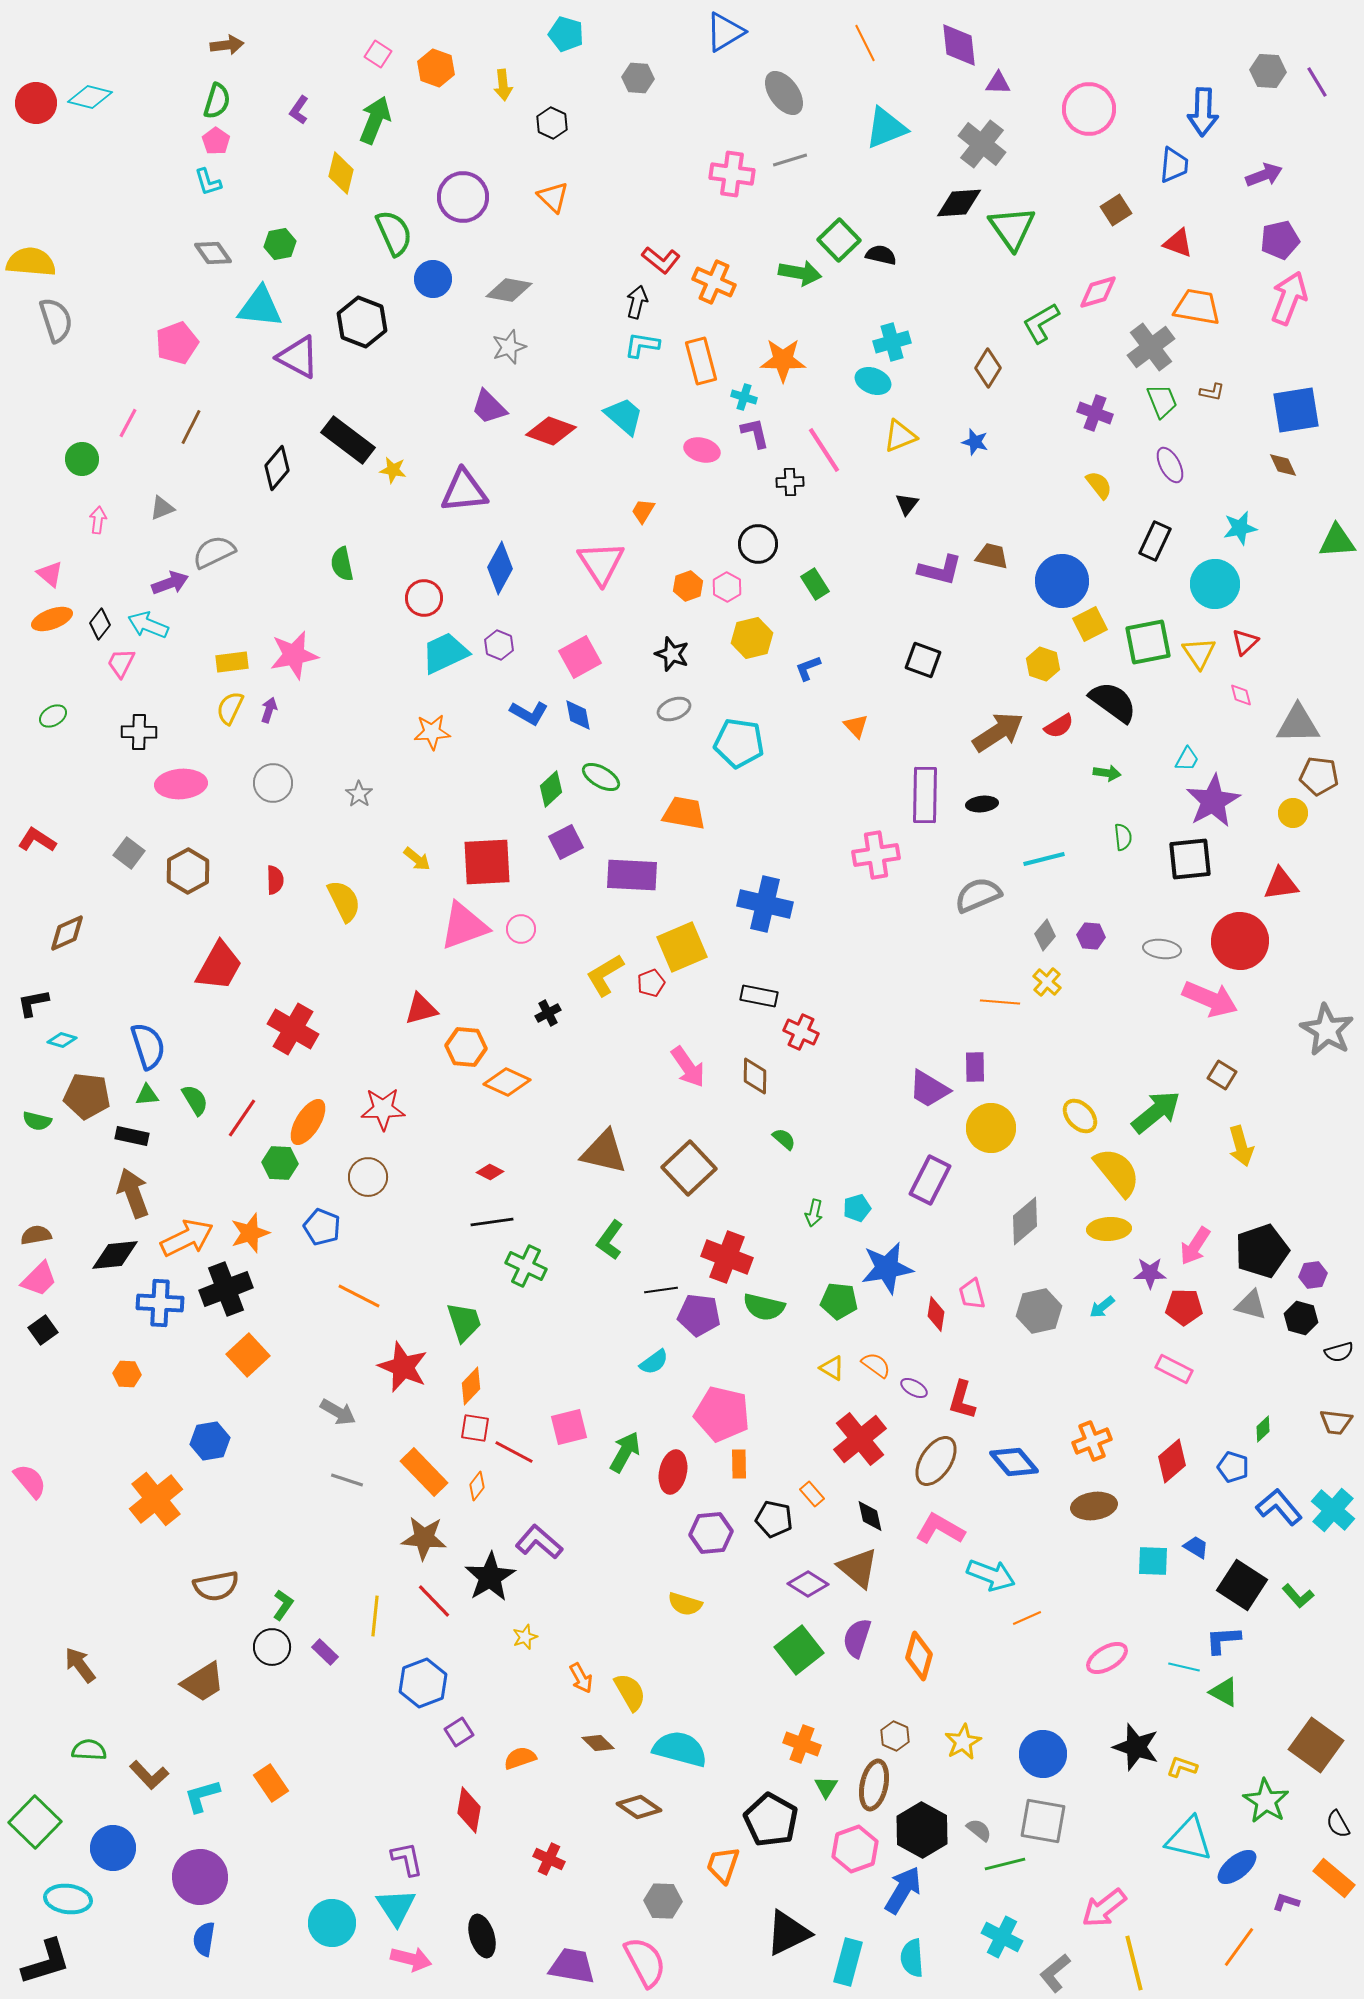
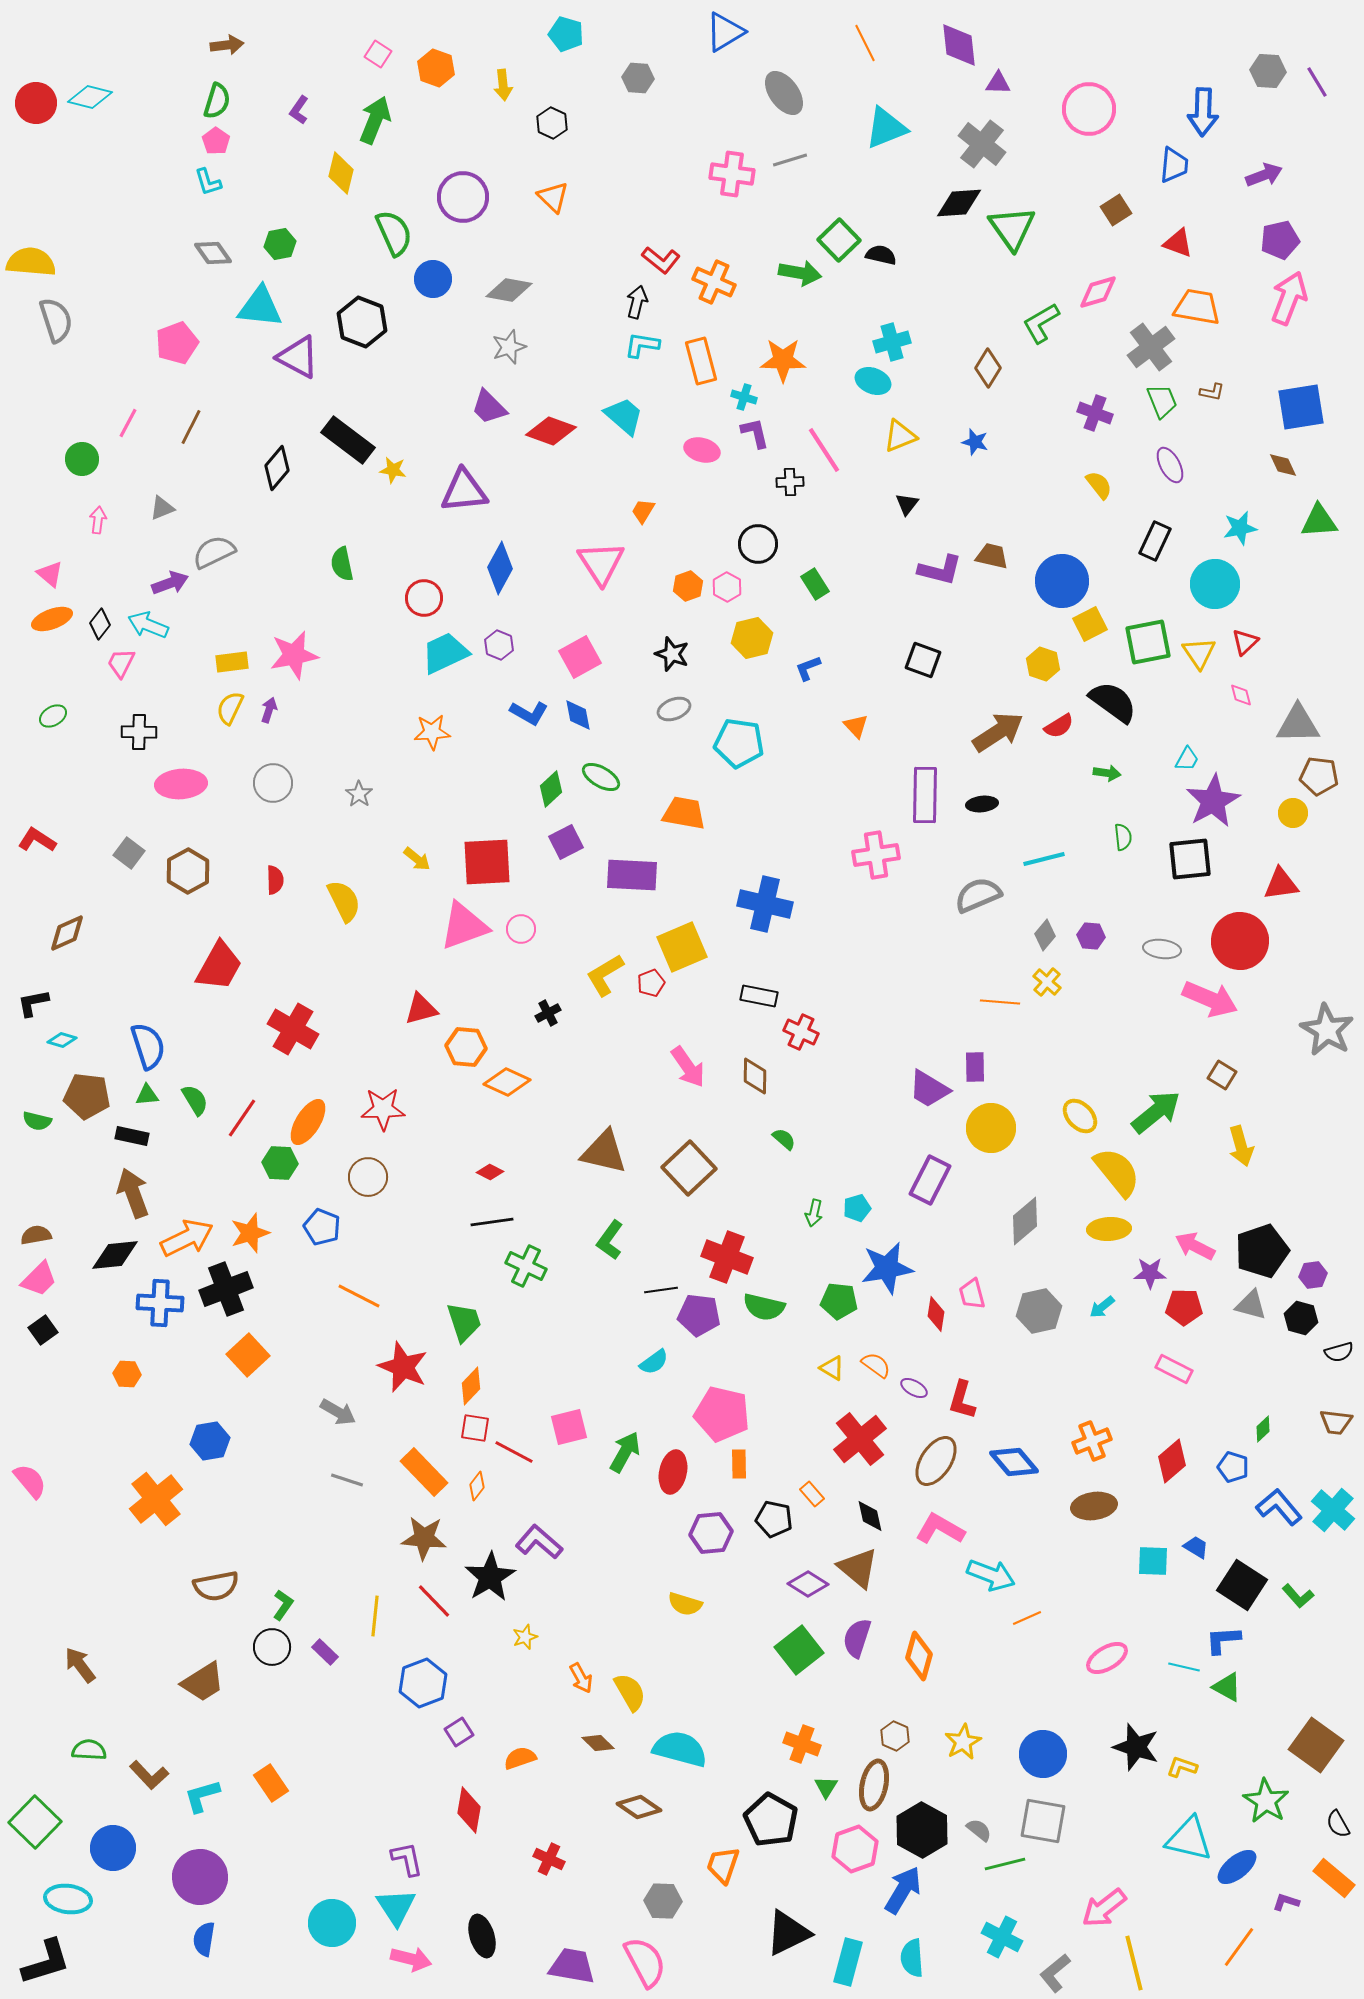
blue square at (1296, 410): moved 5 px right, 3 px up
green triangle at (1337, 541): moved 18 px left, 20 px up
pink arrow at (1195, 1246): rotated 84 degrees clockwise
green triangle at (1224, 1692): moved 3 px right, 5 px up
